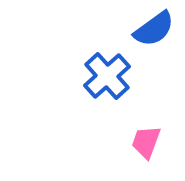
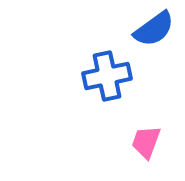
blue cross: rotated 30 degrees clockwise
